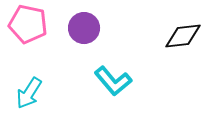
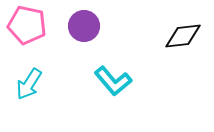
pink pentagon: moved 1 px left, 1 px down
purple circle: moved 2 px up
cyan arrow: moved 9 px up
